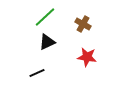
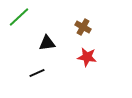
green line: moved 26 px left
brown cross: moved 3 px down
black triangle: moved 1 px down; rotated 18 degrees clockwise
